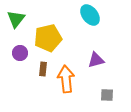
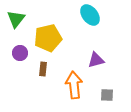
orange arrow: moved 8 px right, 6 px down
